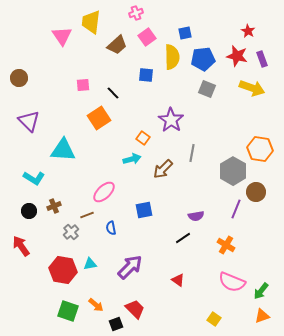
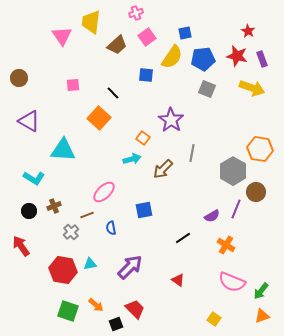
yellow semicircle at (172, 57): rotated 35 degrees clockwise
pink square at (83, 85): moved 10 px left
orange square at (99, 118): rotated 15 degrees counterclockwise
purple triangle at (29, 121): rotated 15 degrees counterclockwise
purple semicircle at (196, 216): moved 16 px right; rotated 21 degrees counterclockwise
